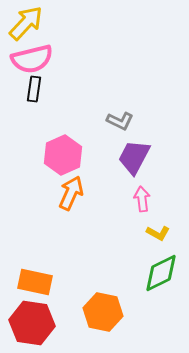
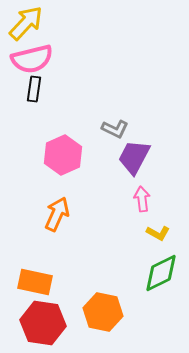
gray L-shape: moved 5 px left, 8 px down
orange arrow: moved 14 px left, 21 px down
red hexagon: moved 11 px right
